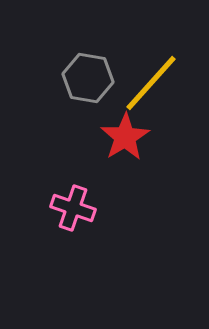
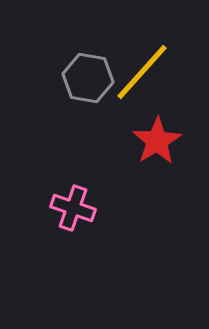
yellow line: moved 9 px left, 11 px up
red star: moved 32 px right, 4 px down
